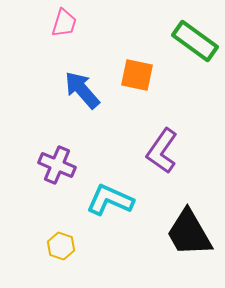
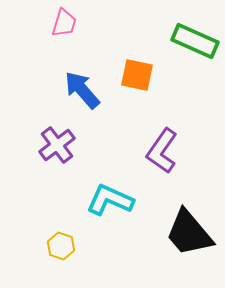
green rectangle: rotated 12 degrees counterclockwise
purple cross: moved 20 px up; rotated 30 degrees clockwise
black trapezoid: rotated 10 degrees counterclockwise
